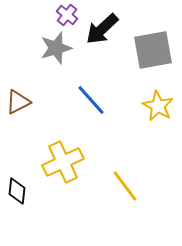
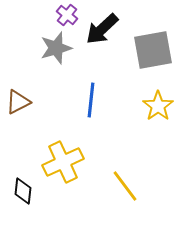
blue line: rotated 48 degrees clockwise
yellow star: rotated 8 degrees clockwise
black diamond: moved 6 px right
